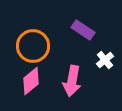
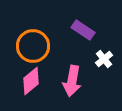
white cross: moved 1 px left, 1 px up
